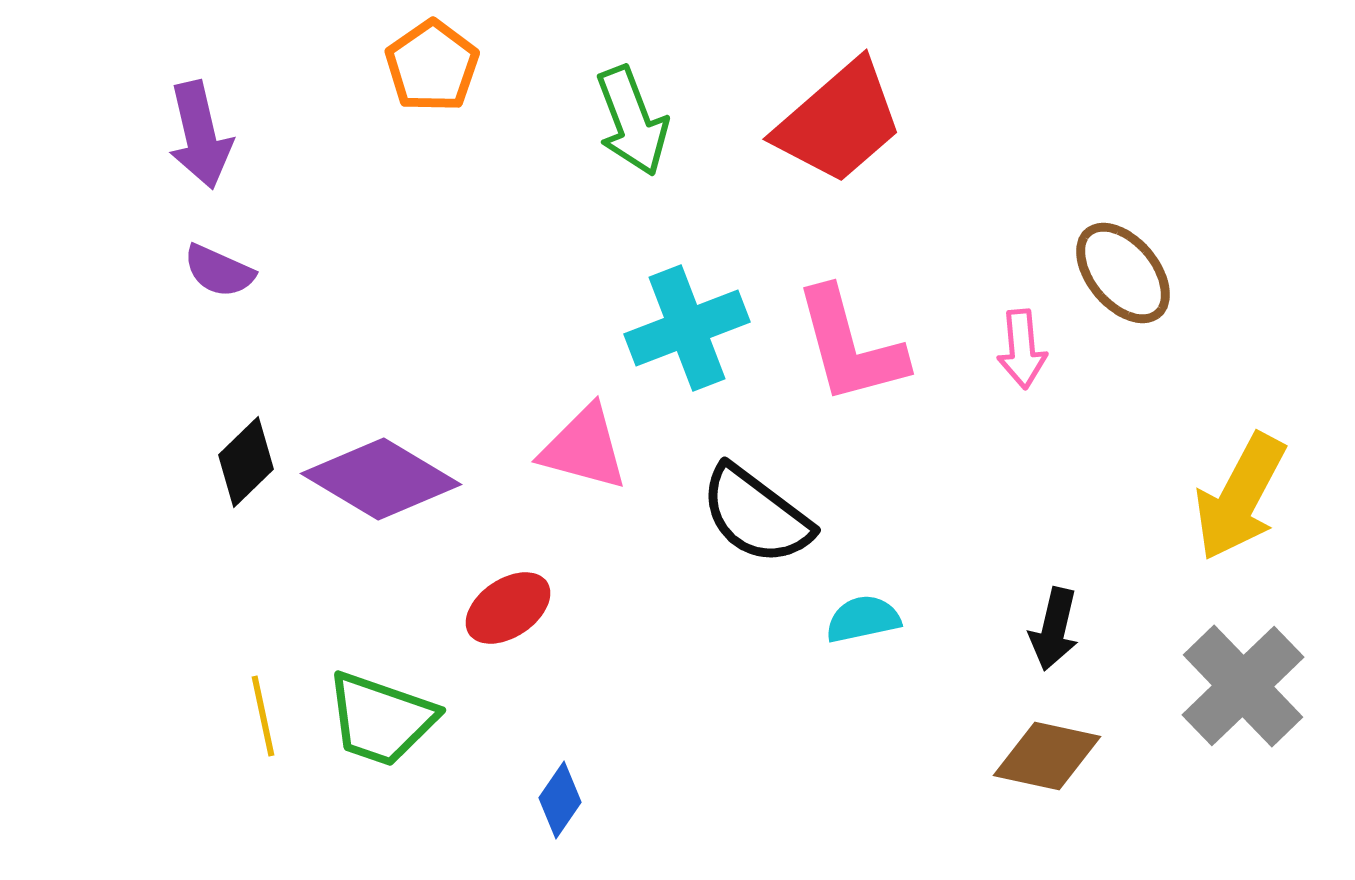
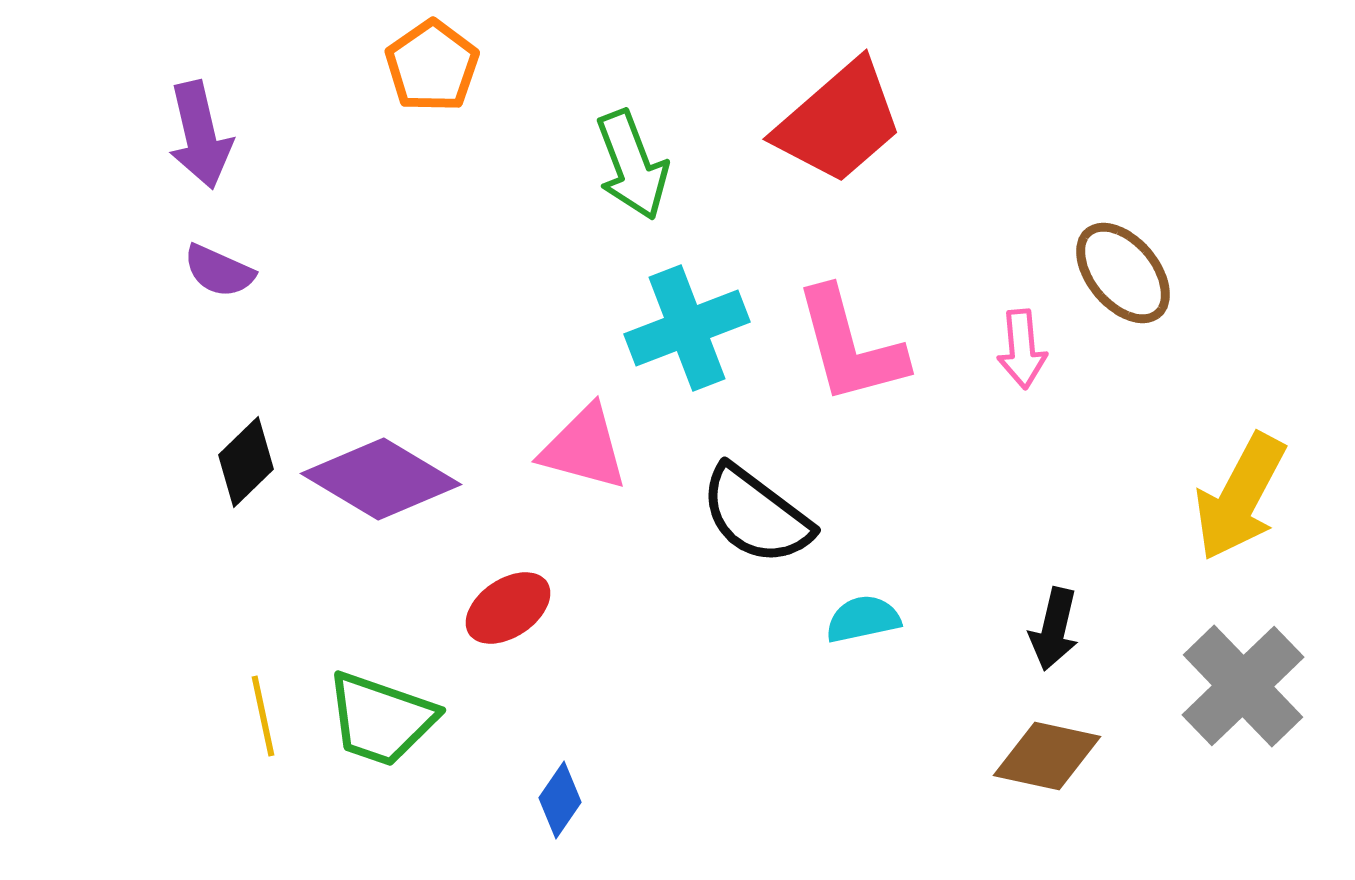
green arrow: moved 44 px down
